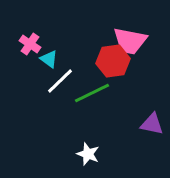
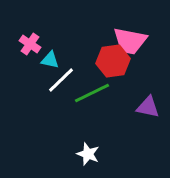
cyan triangle: moved 1 px right, 1 px down; rotated 24 degrees counterclockwise
white line: moved 1 px right, 1 px up
purple triangle: moved 4 px left, 17 px up
